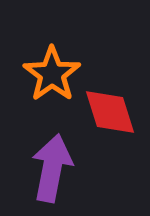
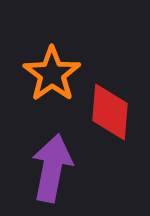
red diamond: rotated 22 degrees clockwise
